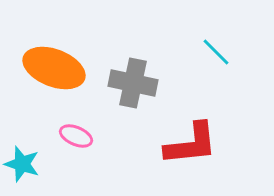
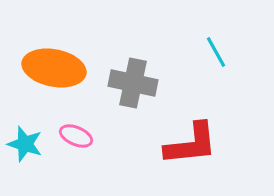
cyan line: rotated 16 degrees clockwise
orange ellipse: rotated 10 degrees counterclockwise
cyan star: moved 3 px right, 20 px up
